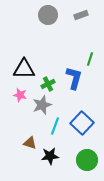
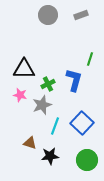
blue L-shape: moved 2 px down
